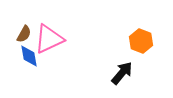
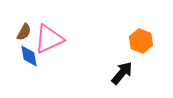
brown semicircle: moved 2 px up
